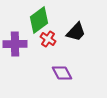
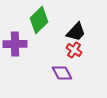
green diamond: rotated 8 degrees counterclockwise
red cross: moved 26 px right, 11 px down
